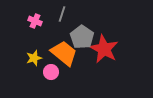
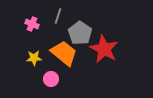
gray line: moved 4 px left, 2 px down
pink cross: moved 3 px left, 3 px down
gray pentagon: moved 2 px left, 4 px up
yellow star: rotated 14 degrees clockwise
pink circle: moved 7 px down
